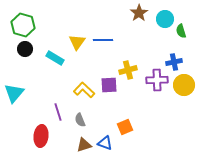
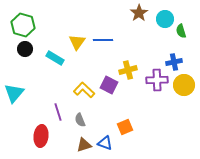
purple square: rotated 30 degrees clockwise
